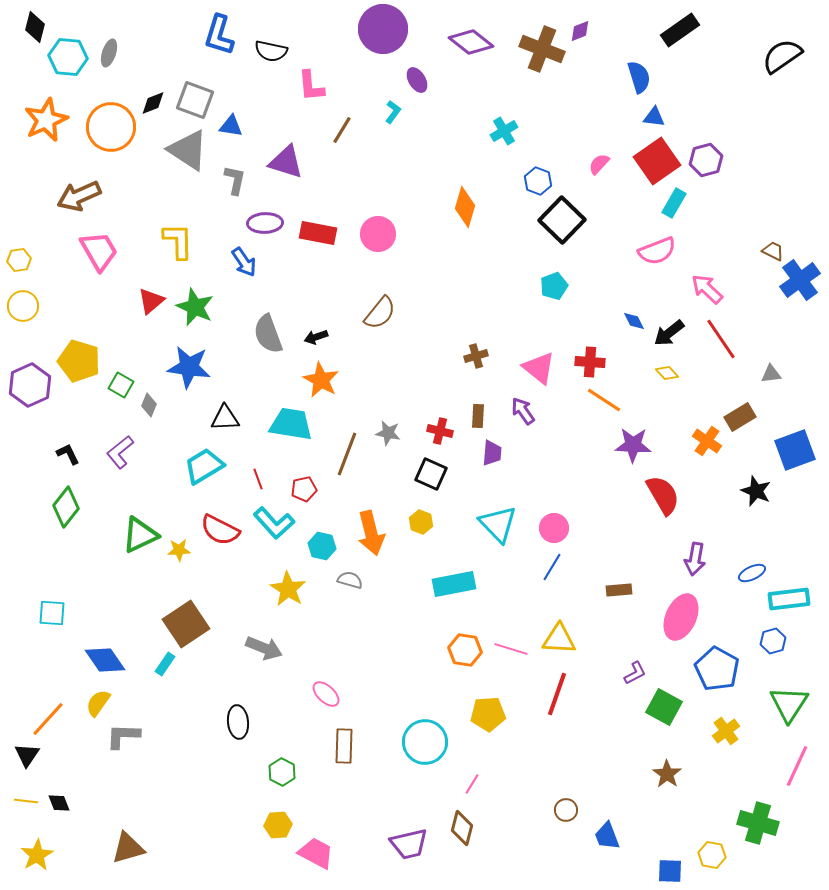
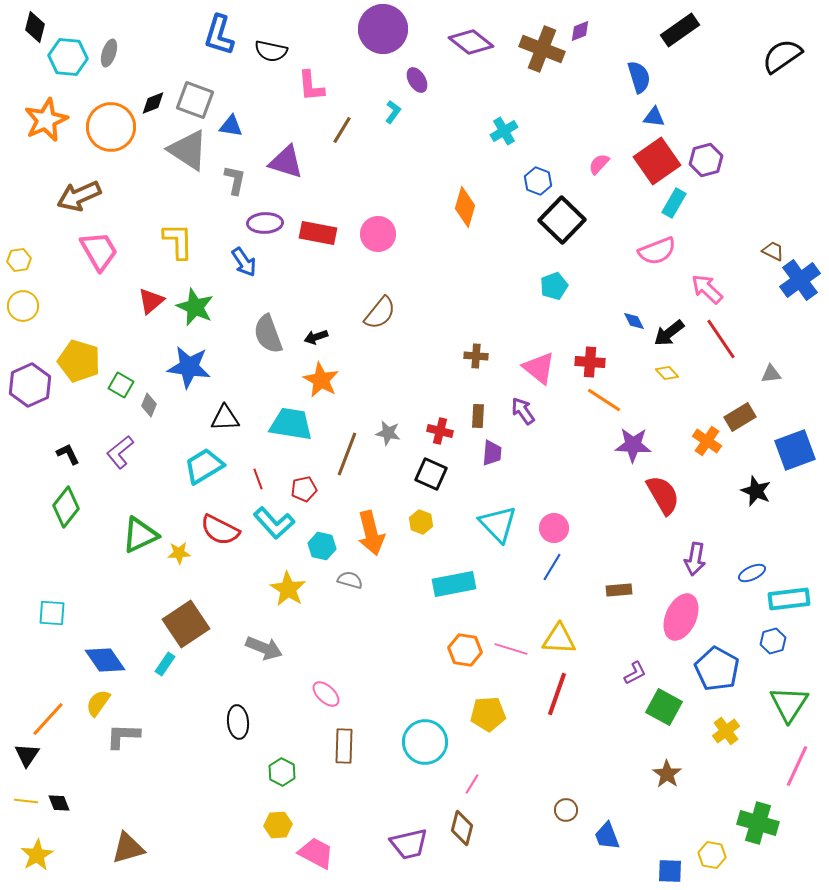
brown cross at (476, 356): rotated 20 degrees clockwise
yellow star at (179, 550): moved 3 px down
